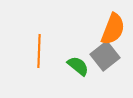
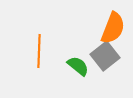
orange semicircle: moved 1 px up
